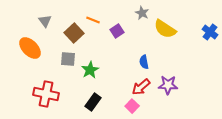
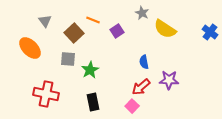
purple star: moved 1 px right, 5 px up
black rectangle: rotated 48 degrees counterclockwise
